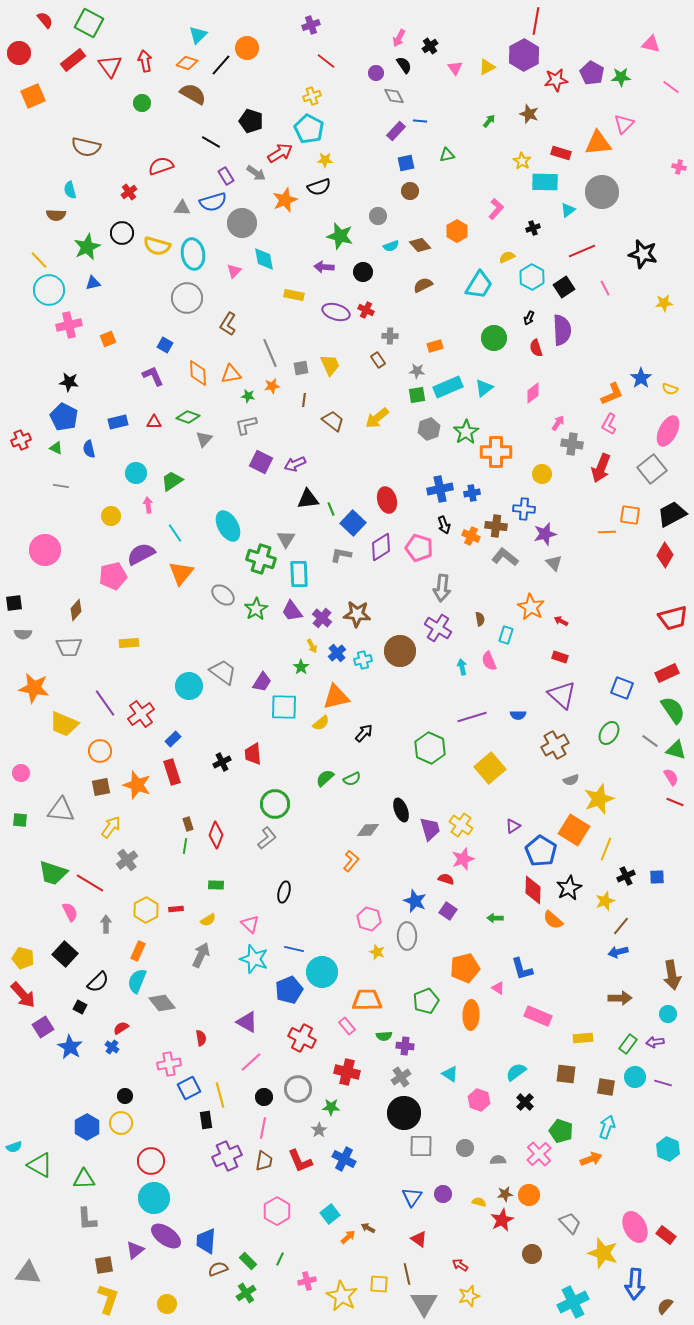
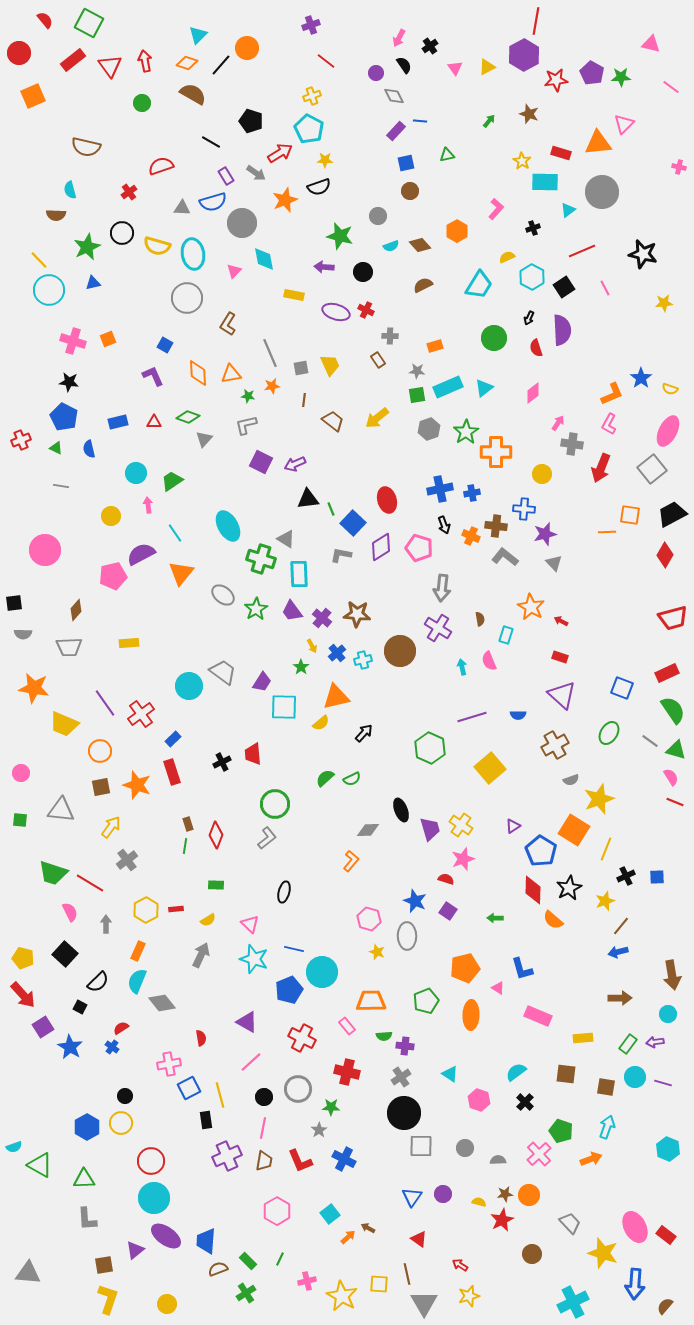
pink cross at (69, 325): moved 4 px right, 16 px down; rotated 30 degrees clockwise
gray triangle at (286, 539): rotated 30 degrees counterclockwise
orange trapezoid at (367, 1000): moved 4 px right, 1 px down
